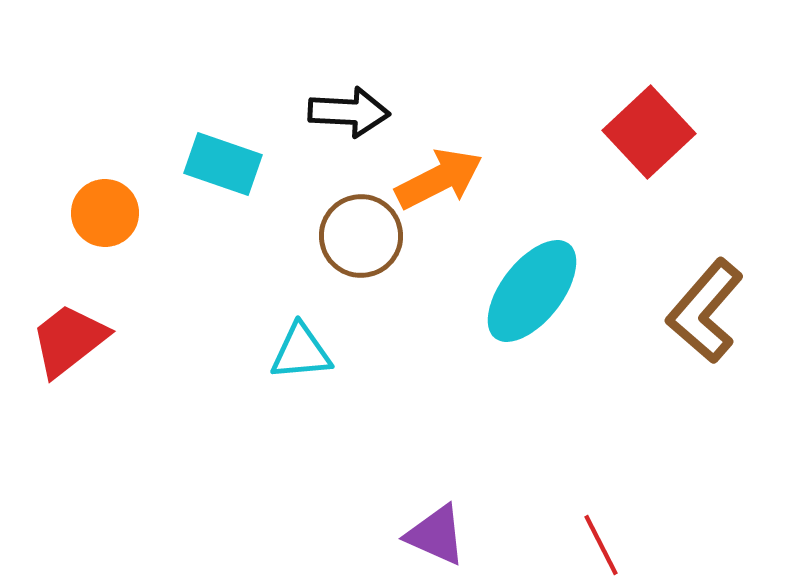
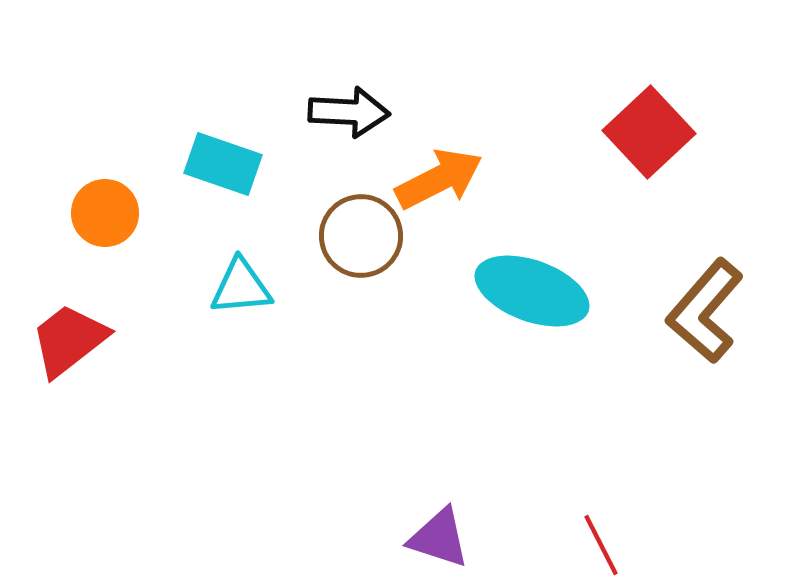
cyan ellipse: rotated 72 degrees clockwise
cyan triangle: moved 60 px left, 65 px up
purple triangle: moved 3 px right, 3 px down; rotated 6 degrees counterclockwise
